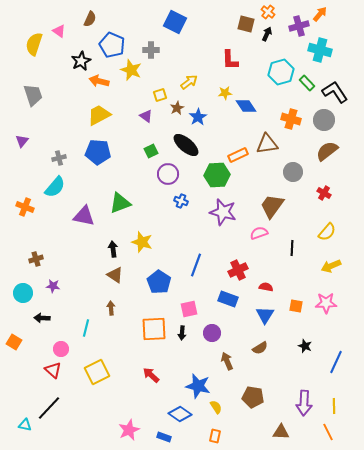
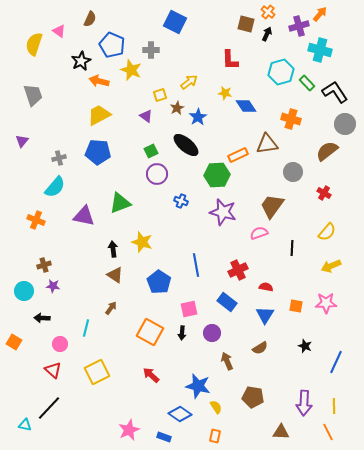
yellow star at (225, 93): rotated 16 degrees clockwise
gray circle at (324, 120): moved 21 px right, 4 px down
purple circle at (168, 174): moved 11 px left
orange cross at (25, 207): moved 11 px right, 13 px down
brown cross at (36, 259): moved 8 px right, 6 px down
blue line at (196, 265): rotated 30 degrees counterclockwise
cyan circle at (23, 293): moved 1 px right, 2 px up
blue rectangle at (228, 299): moved 1 px left, 3 px down; rotated 18 degrees clockwise
brown arrow at (111, 308): rotated 40 degrees clockwise
orange square at (154, 329): moved 4 px left, 3 px down; rotated 32 degrees clockwise
pink circle at (61, 349): moved 1 px left, 5 px up
